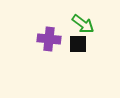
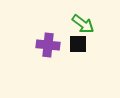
purple cross: moved 1 px left, 6 px down
